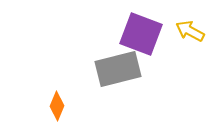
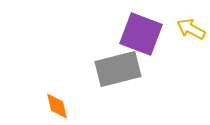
yellow arrow: moved 1 px right, 2 px up
orange diamond: rotated 36 degrees counterclockwise
